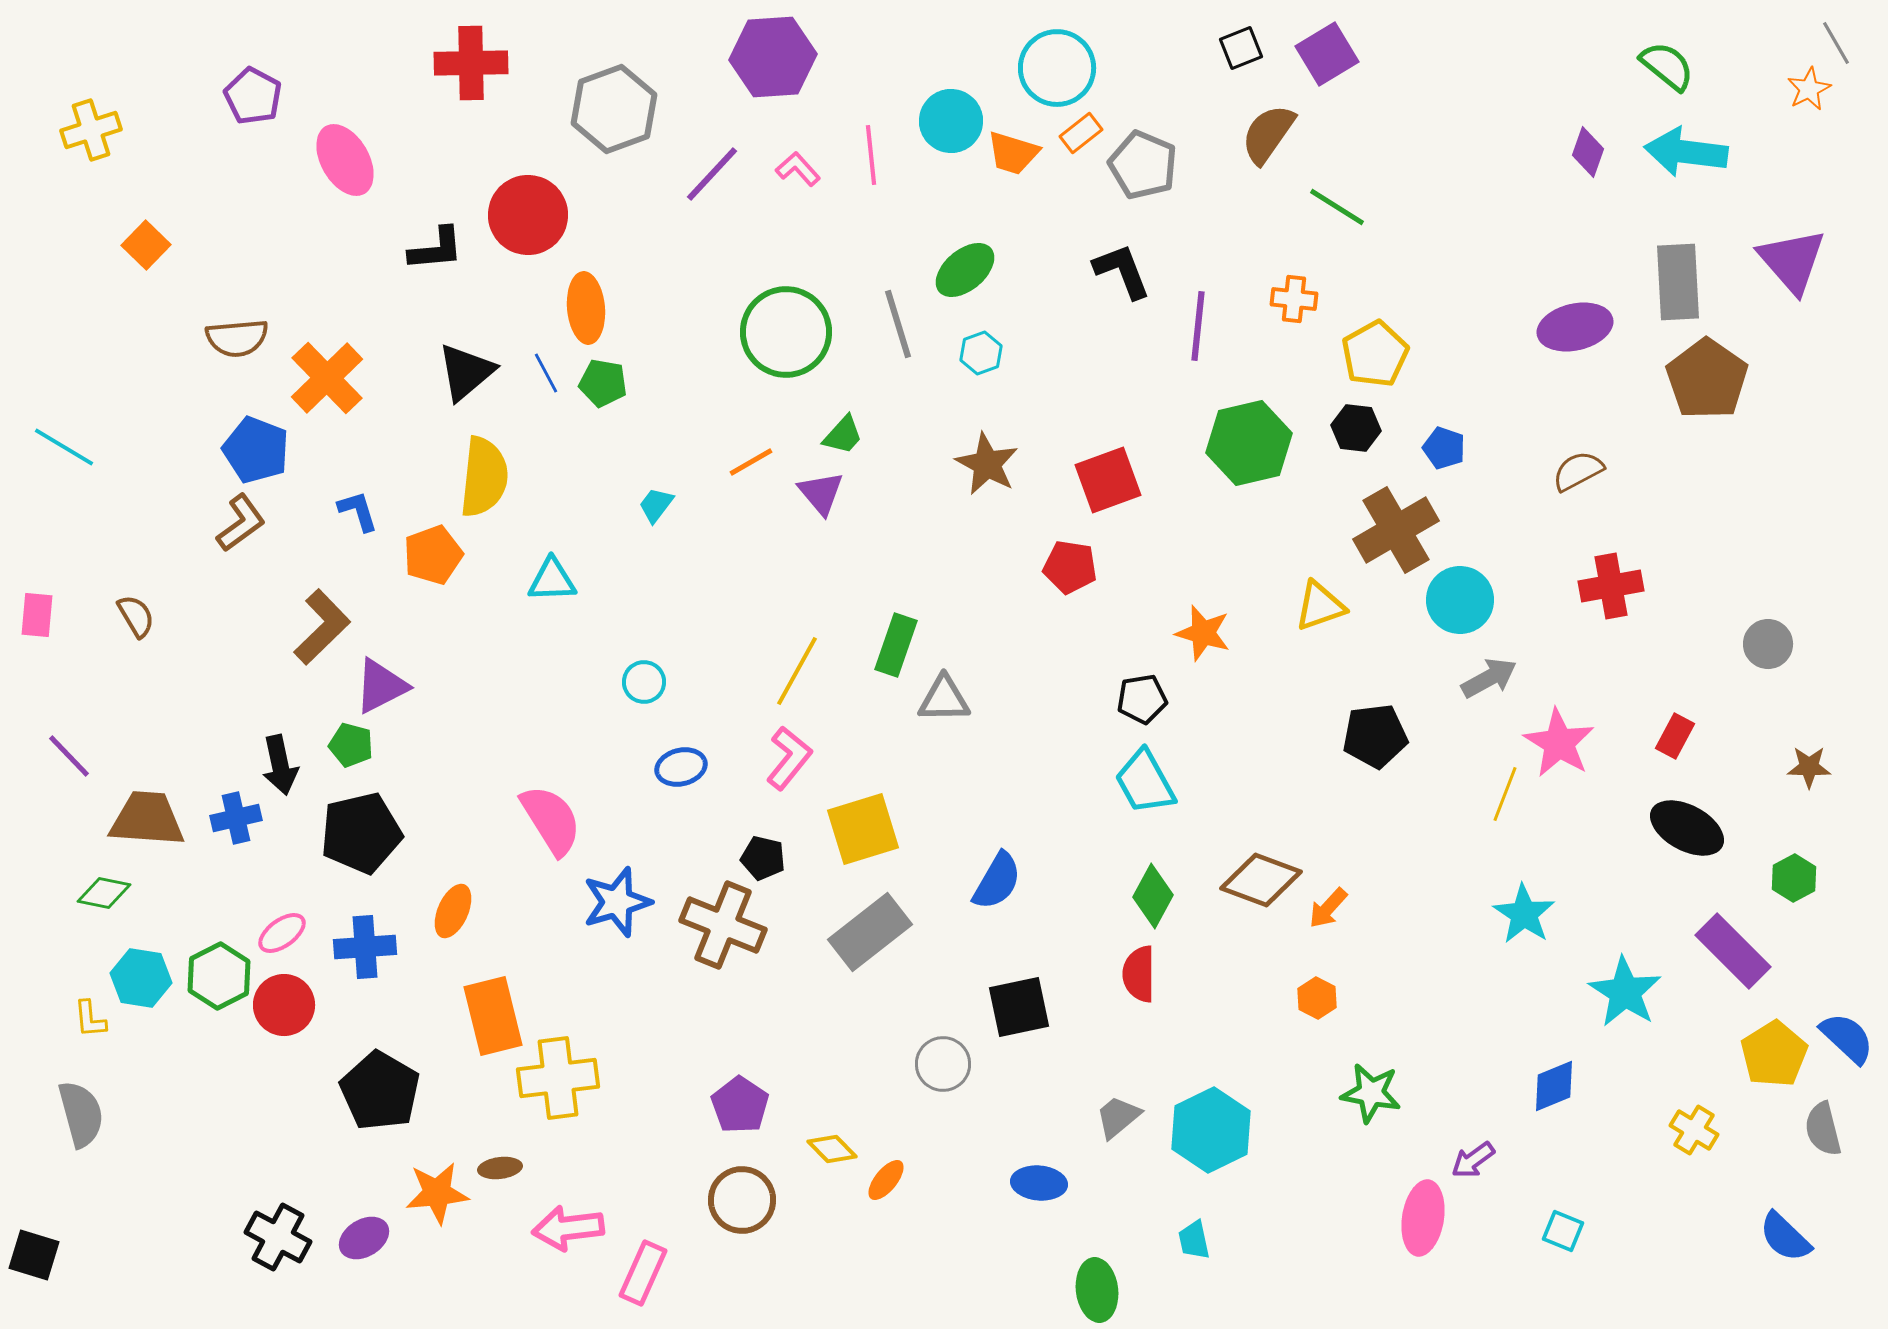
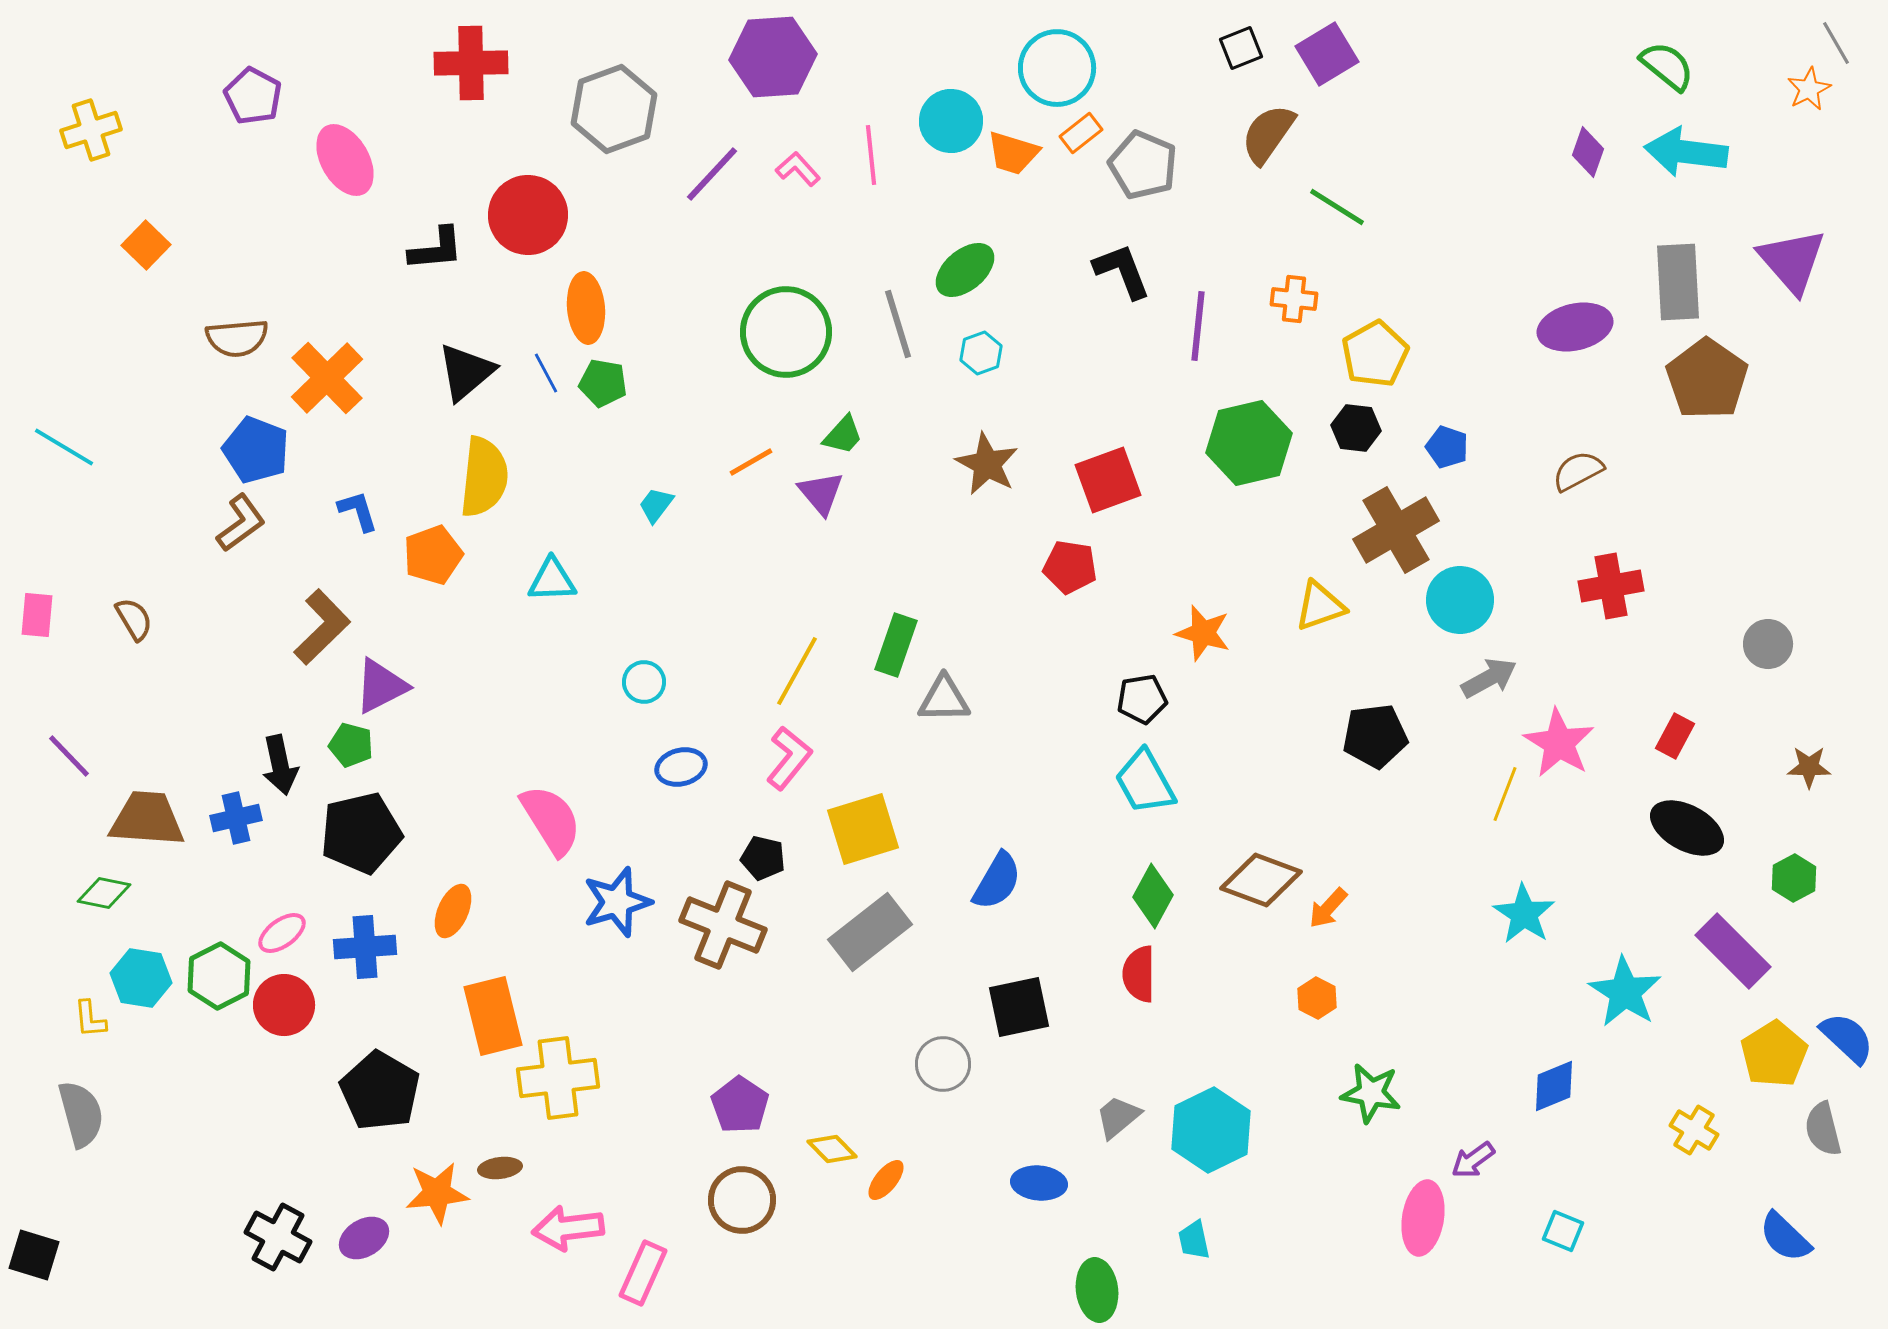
blue pentagon at (1444, 448): moved 3 px right, 1 px up
brown semicircle at (136, 616): moved 2 px left, 3 px down
